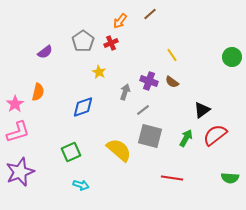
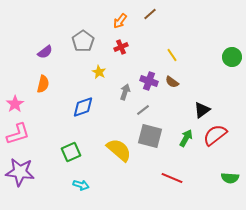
red cross: moved 10 px right, 4 px down
orange semicircle: moved 5 px right, 8 px up
pink L-shape: moved 2 px down
purple star: rotated 28 degrees clockwise
red line: rotated 15 degrees clockwise
